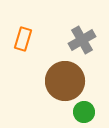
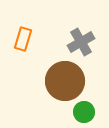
gray cross: moved 1 px left, 2 px down
